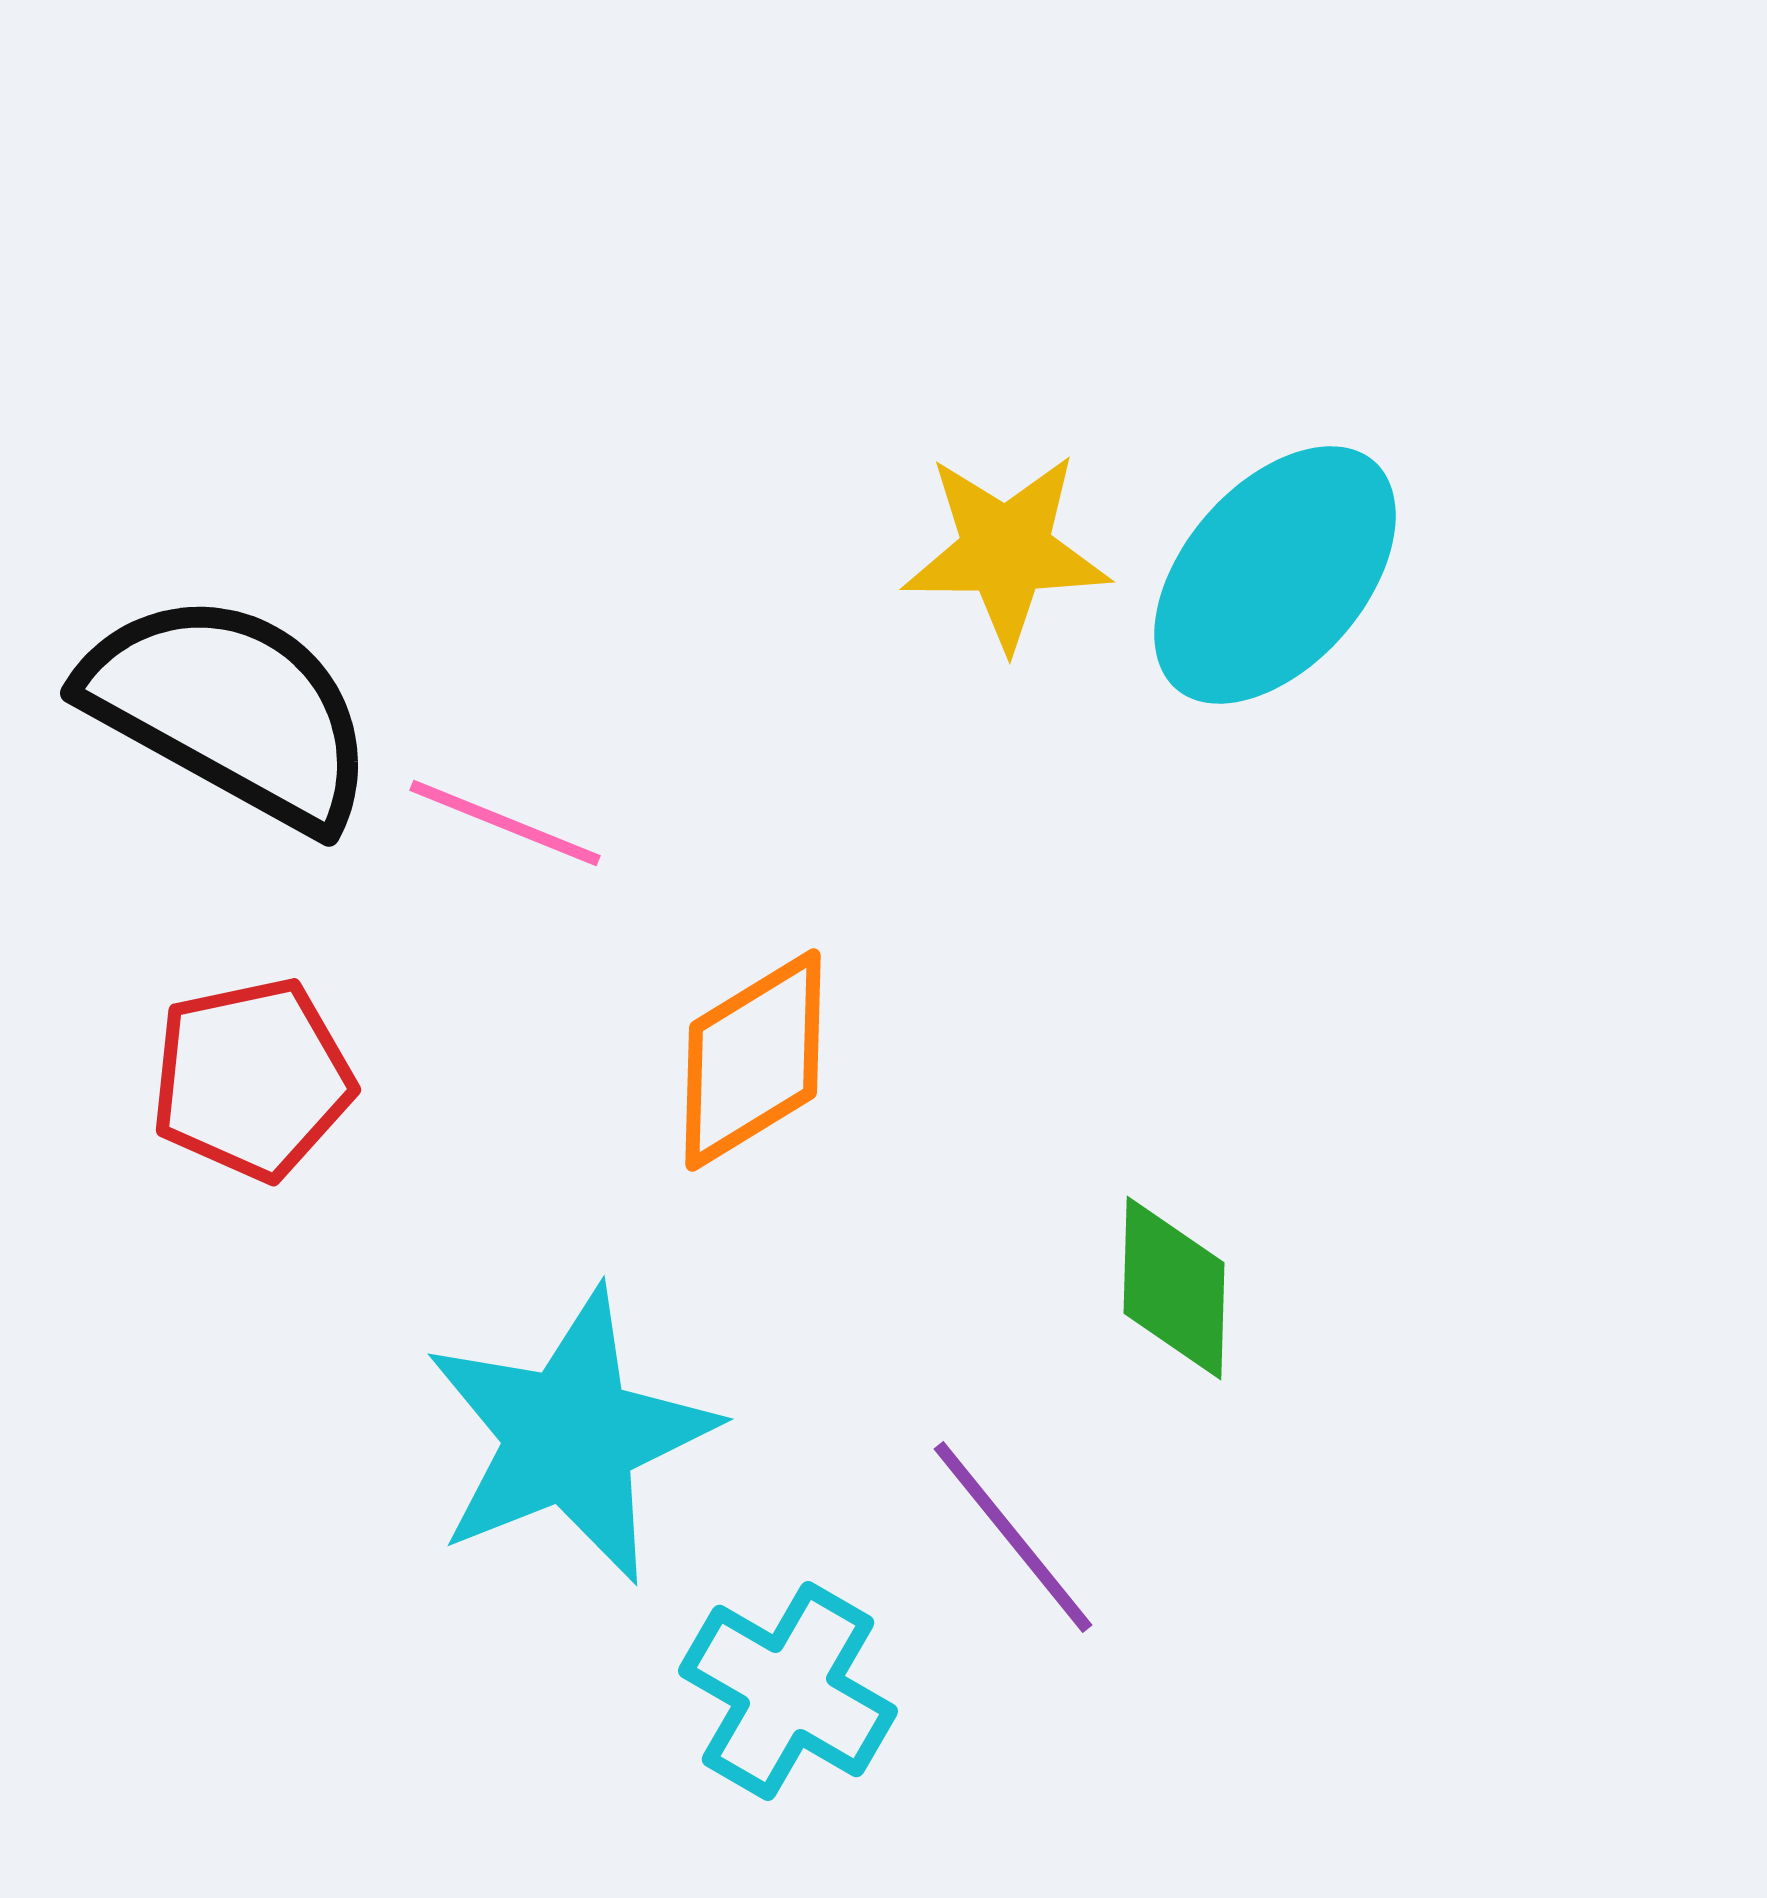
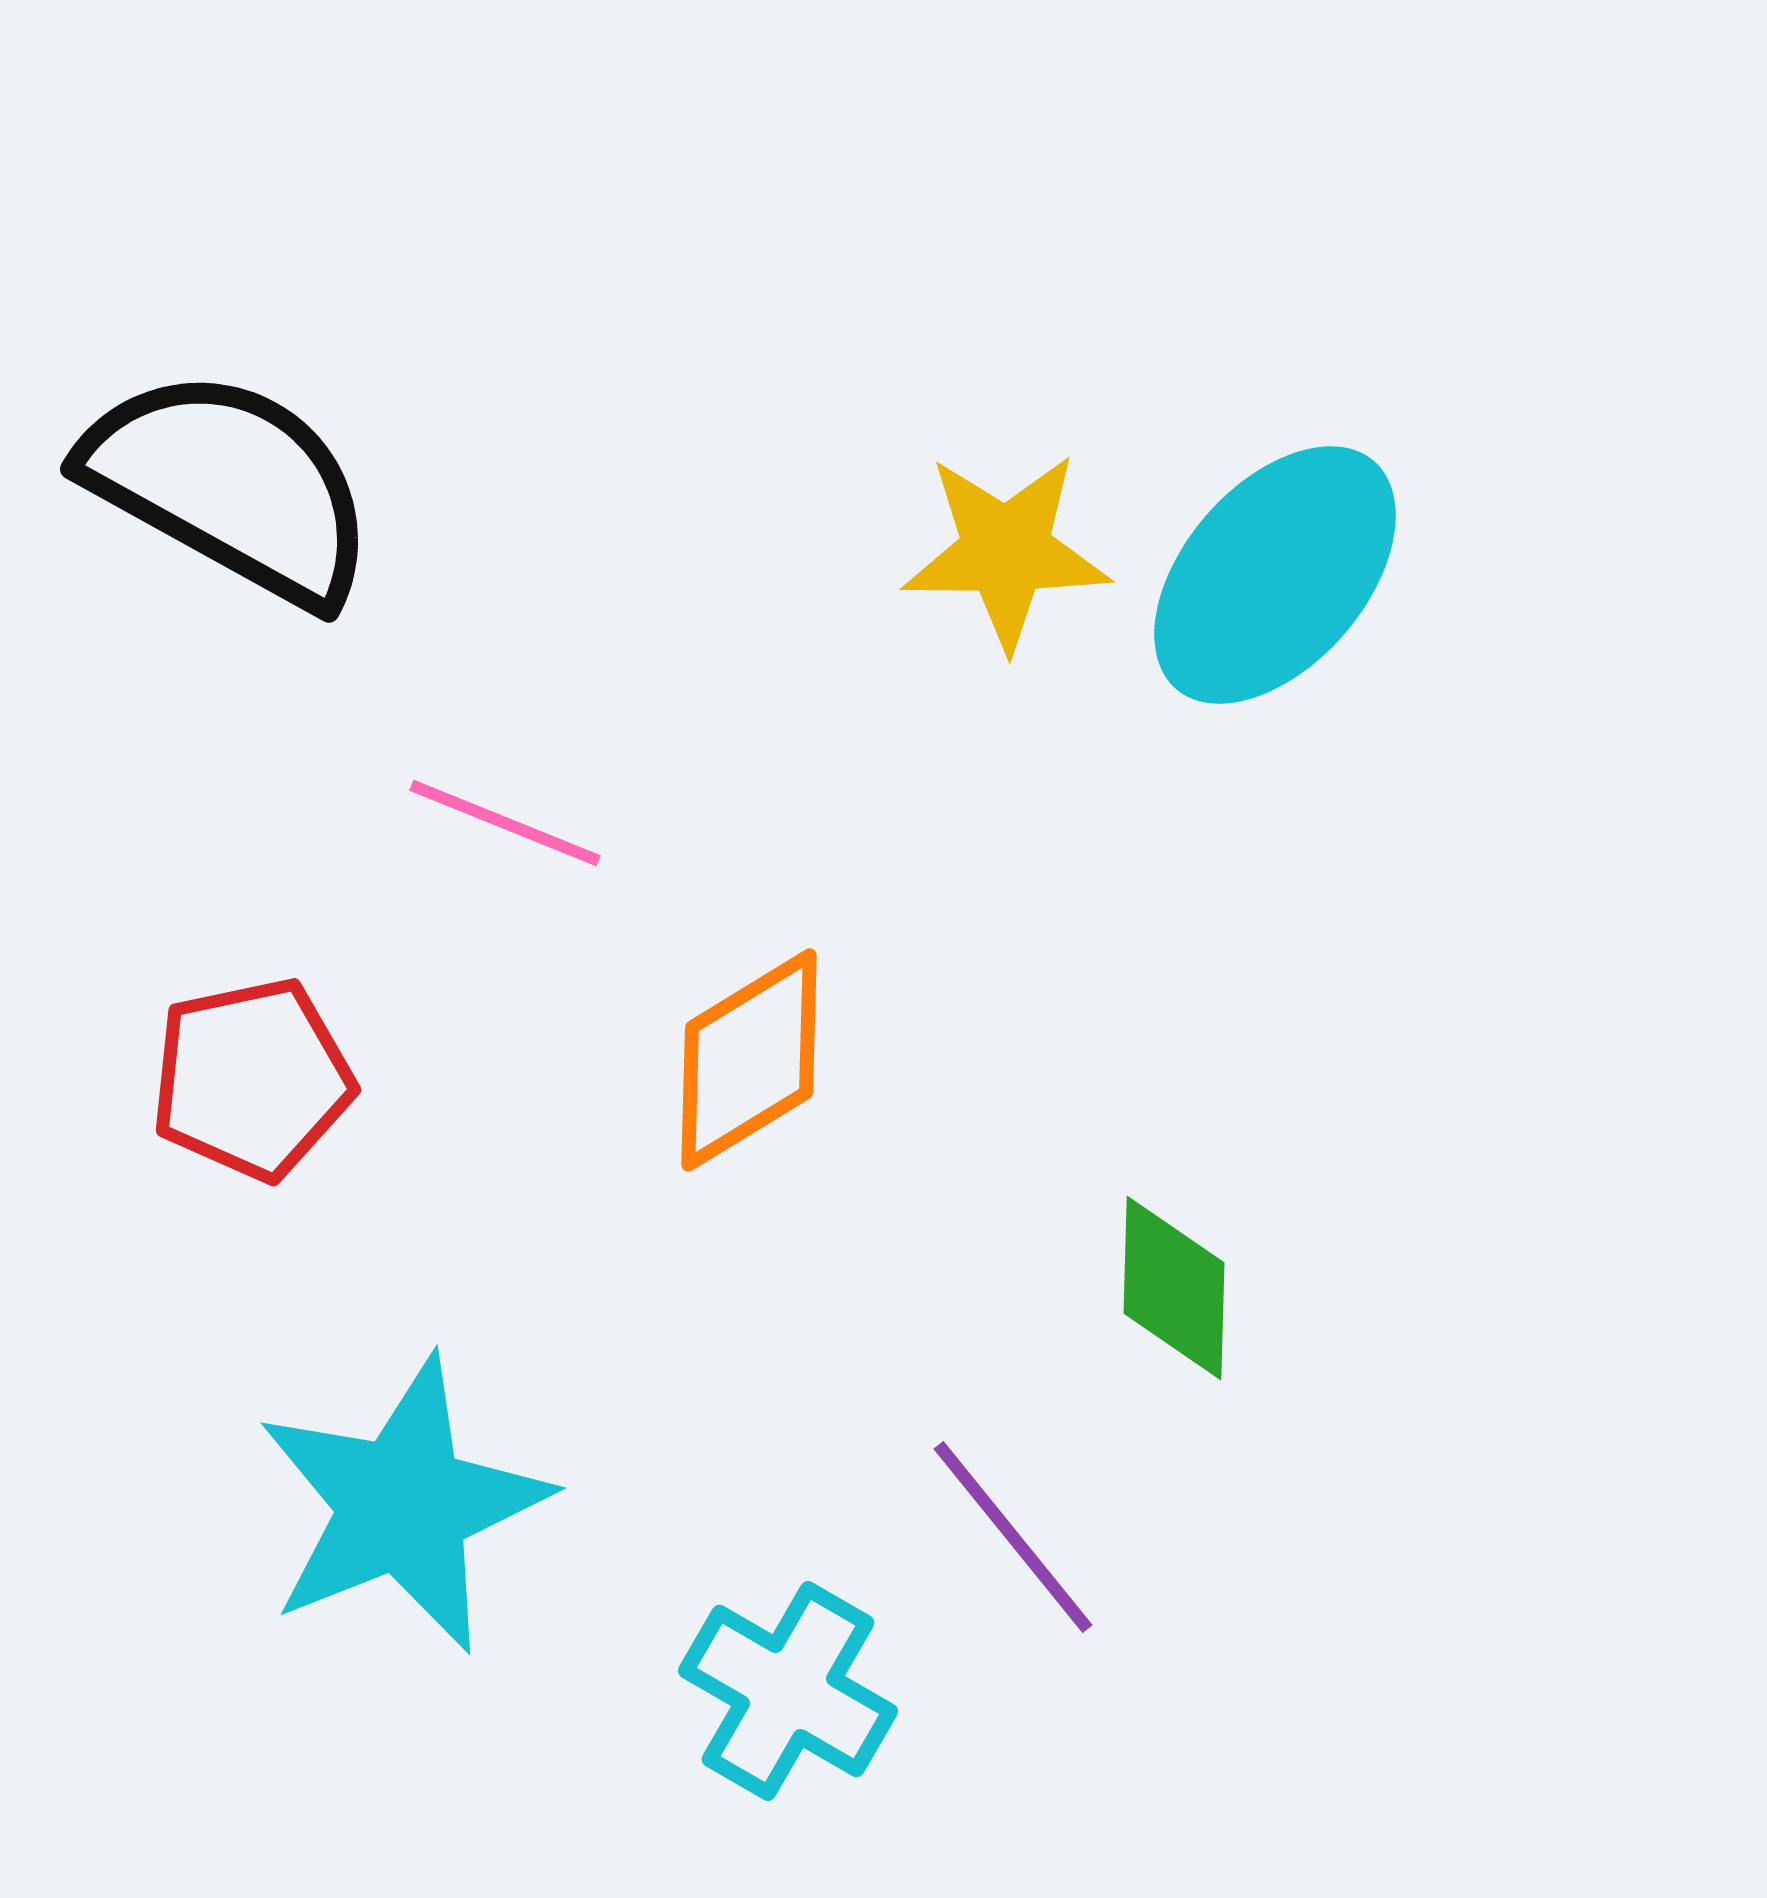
black semicircle: moved 224 px up
orange diamond: moved 4 px left
cyan star: moved 167 px left, 69 px down
